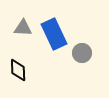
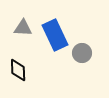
blue rectangle: moved 1 px right, 1 px down
